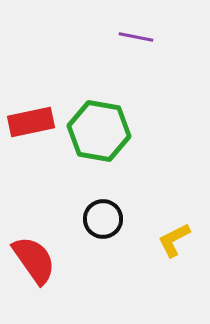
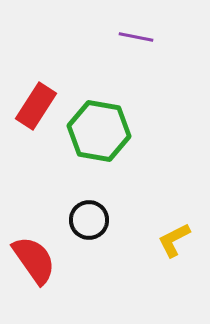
red rectangle: moved 5 px right, 16 px up; rotated 45 degrees counterclockwise
black circle: moved 14 px left, 1 px down
